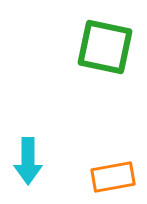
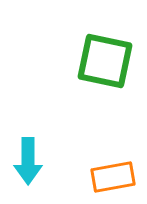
green square: moved 14 px down
